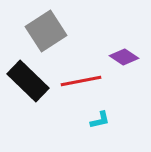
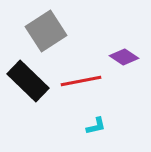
cyan L-shape: moved 4 px left, 6 px down
